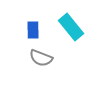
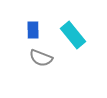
cyan rectangle: moved 2 px right, 8 px down
